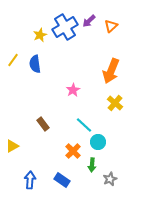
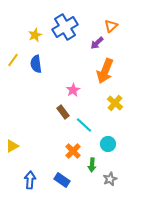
purple arrow: moved 8 px right, 22 px down
yellow star: moved 5 px left
blue semicircle: moved 1 px right
orange arrow: moved 6 px left
brown rectangle: moved 20 px right, 12 px up
cyan circle: moved 10 px right, 2 px down
